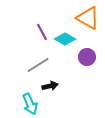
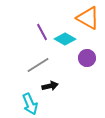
purple circle: moved 1 px down
